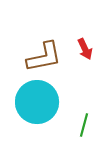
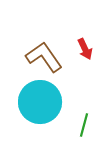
brown L-shape: rotated 114 degrees counterclockwise
cyan circle: moved 3 px right
